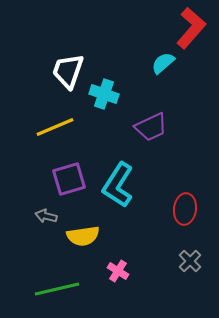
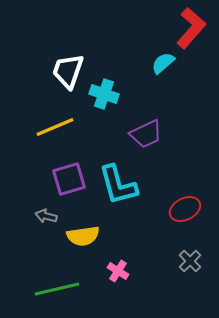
purple trapezoid: moved 5 px left, 7 px down
cyan L-shape: rotated 48 degrees counterclockwise
red ellipse: rotated 56 degrees clockwise
